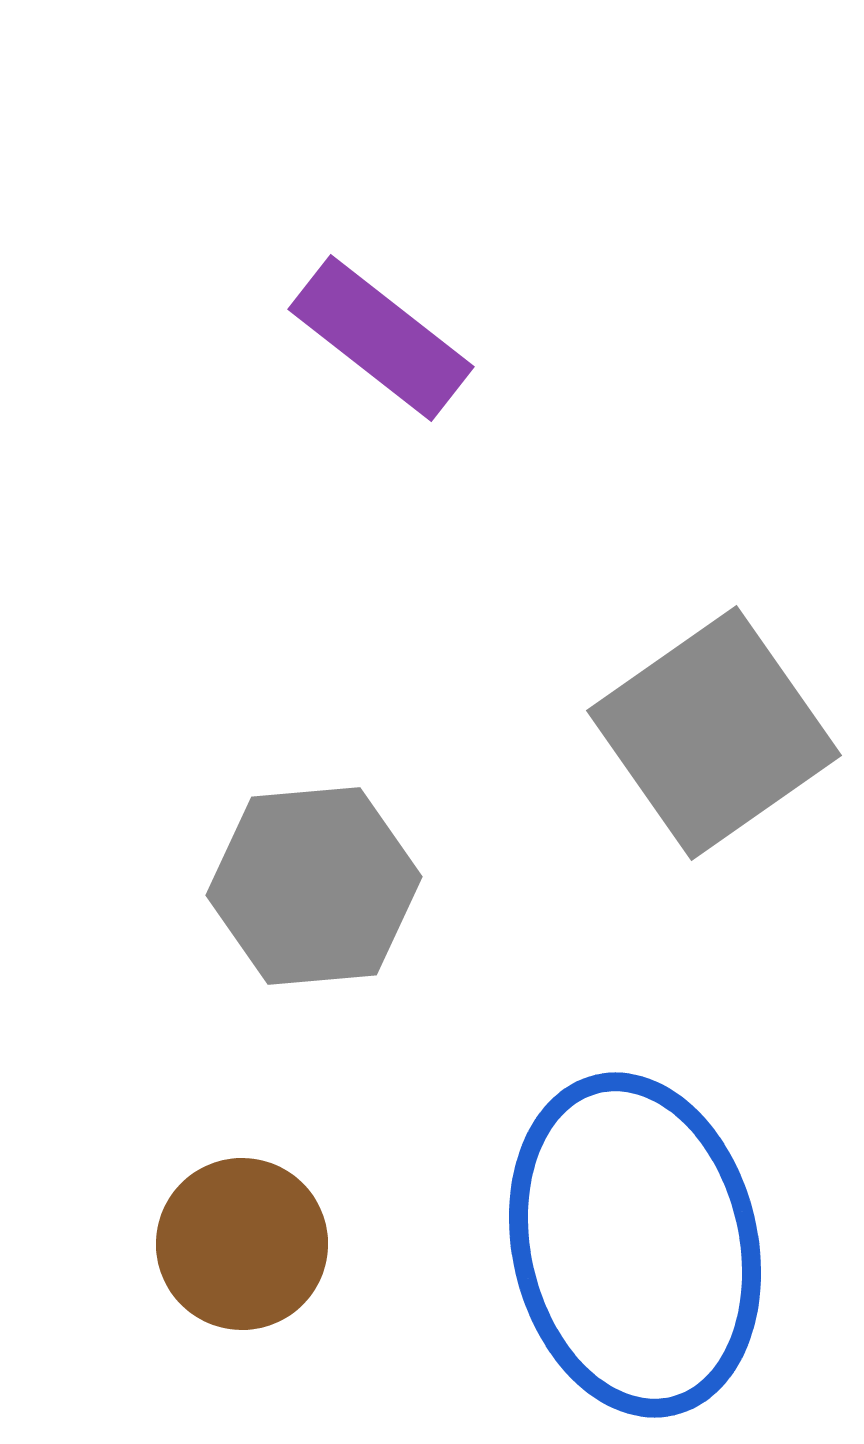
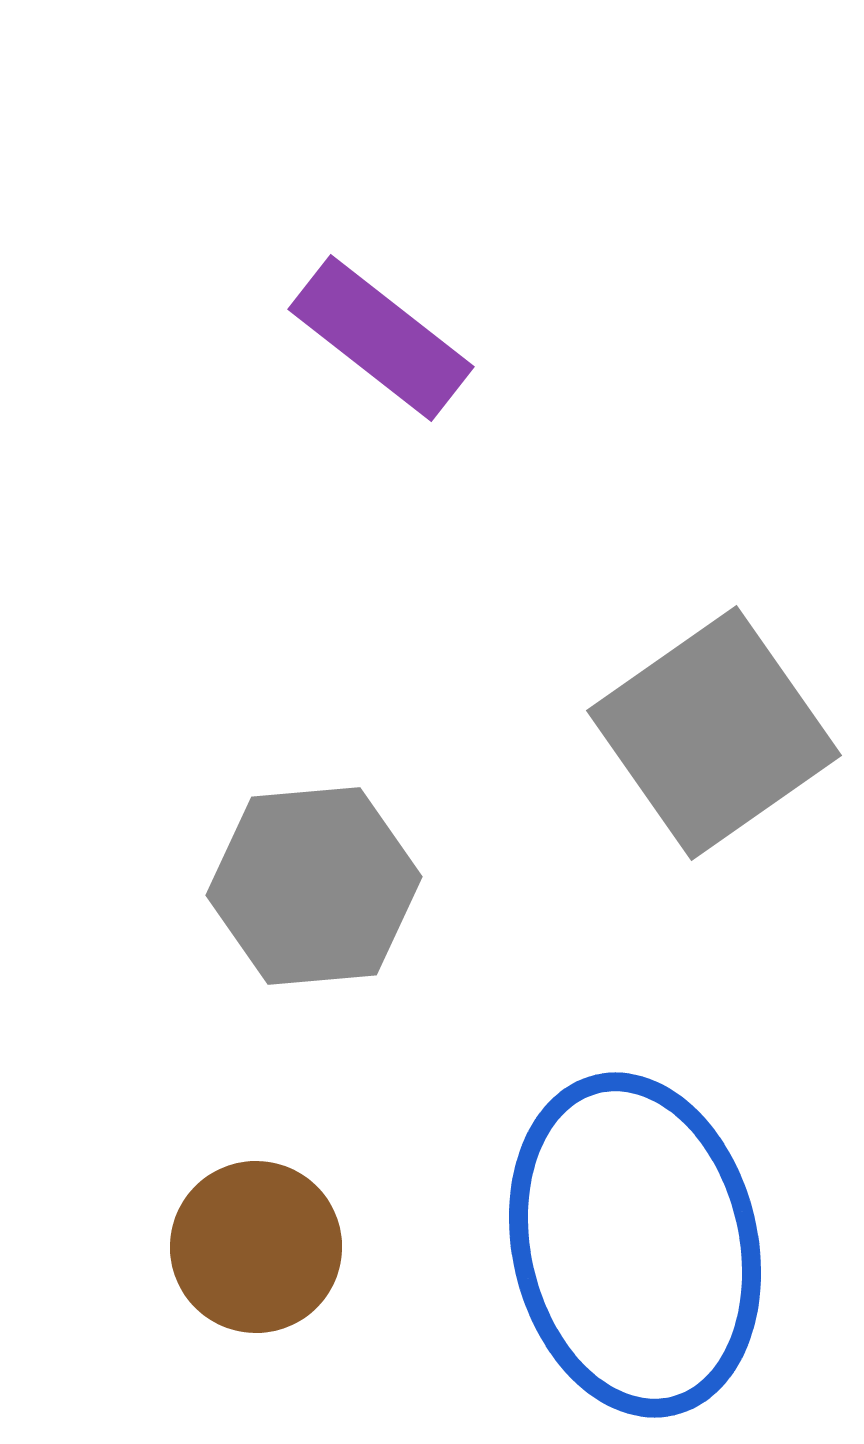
brown circle: moved 14 px right, 3 px down
